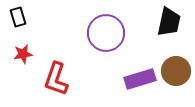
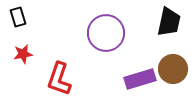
brown circle: moved 3 px left, 2 px up
red L-shape: moved 3 px right
